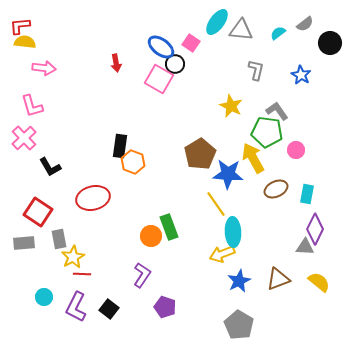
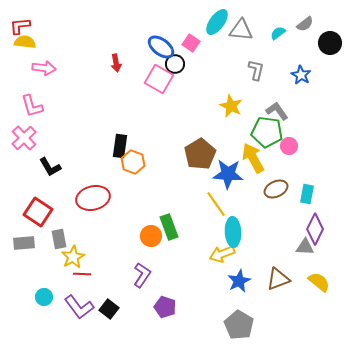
pink circle at (296, 150): moved 7 px left, 4 px up
purple L-shape at (76, 307): moved 3 px right; rotated 64 degrees counterclockwise
